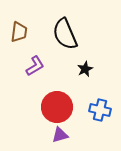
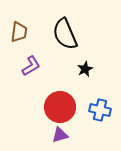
purple L-shape: moved 4 px left
red circle: moved 3 px right
